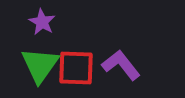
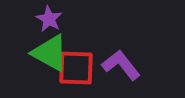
purple star: moved 7 px right, 3 px up
green triangle: moved 10 px right, 12 px up; rotated 36 degrees counterclockwise
